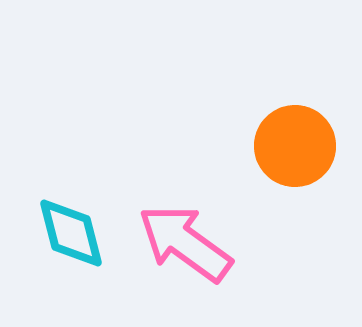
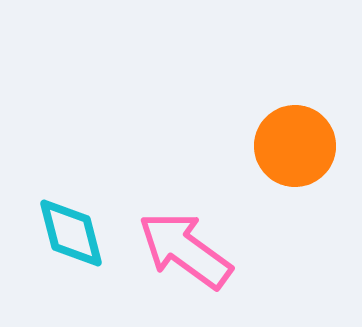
pink arrow: moved 7 px down
